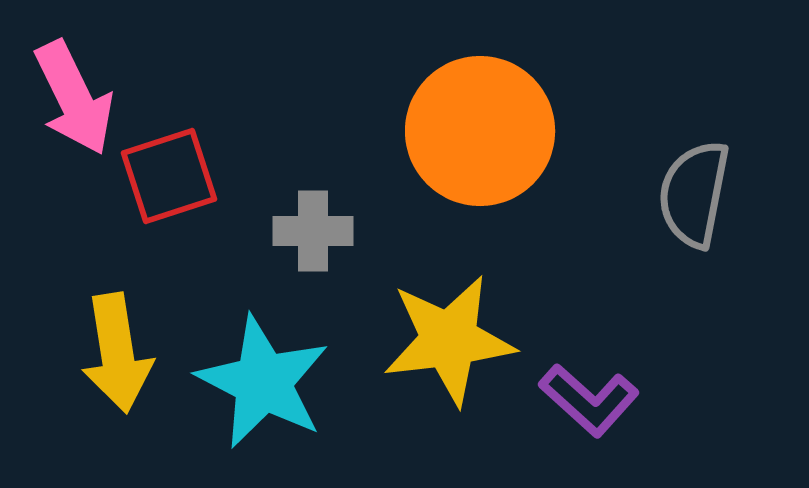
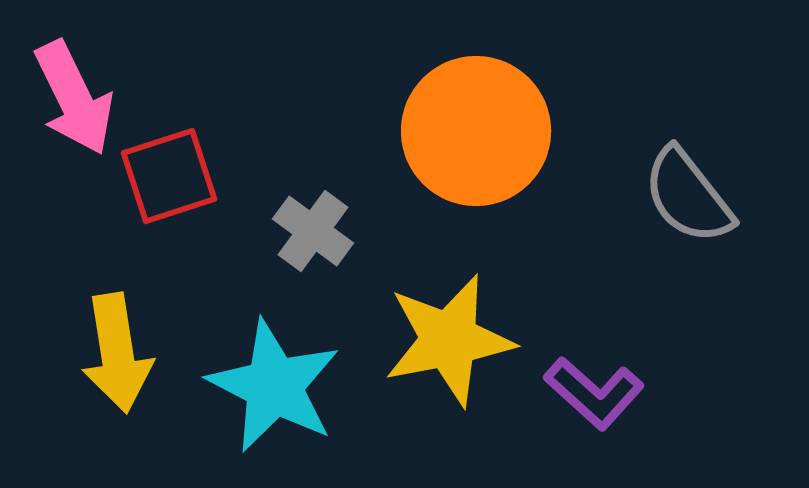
orange circle: moved 4 px left
gray semicircle: moved 6 px left, 2 px down; rotated 49 degrees counterclockwise
gray cross: rotated 36 degrees clockwise
yellow star: rotated 4 degrees counterclockwise
cyan star: moved 11 px right, 4 px down
purple L-shape: moved 5 px right, 7 px up
